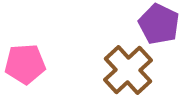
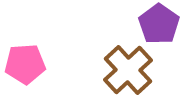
purple pentagon: rotated 9 degrees clockwise
